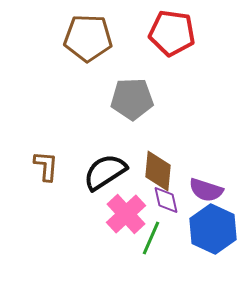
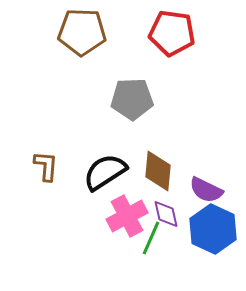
brown pentagon: moved 6 px left, 6 px up
purple semicircle: rotated 8 degrees clockwise
purple diamond: moved 14 px down
pink cross: moved 1 px right, 2 px down; rotated 15 degrees clockwise
